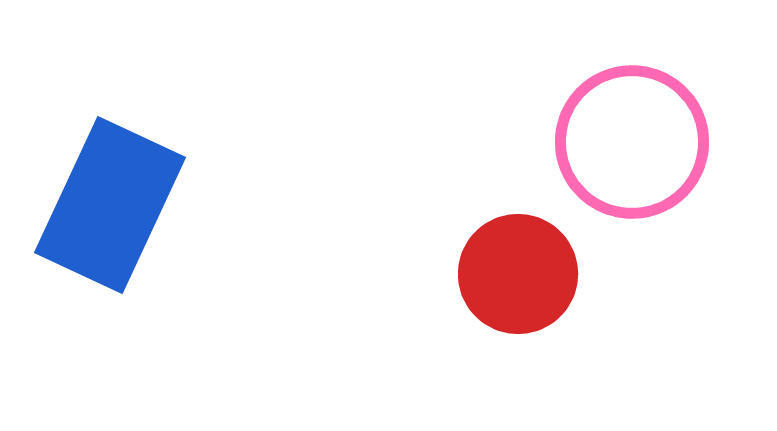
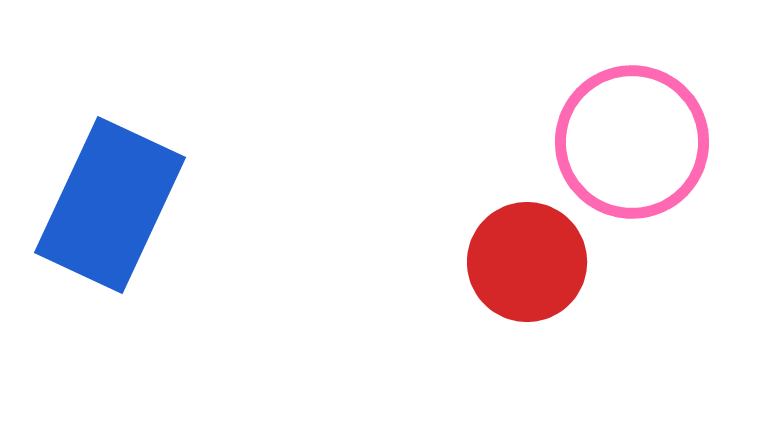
red circle: moved 9 px right, 12 px up
